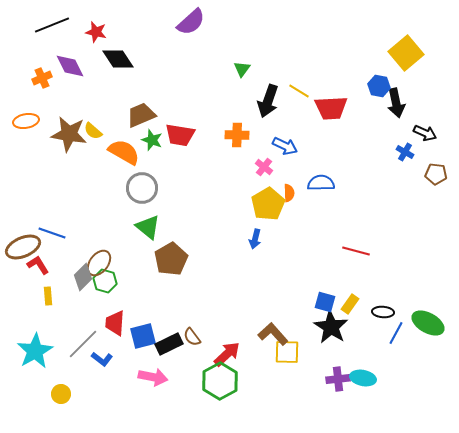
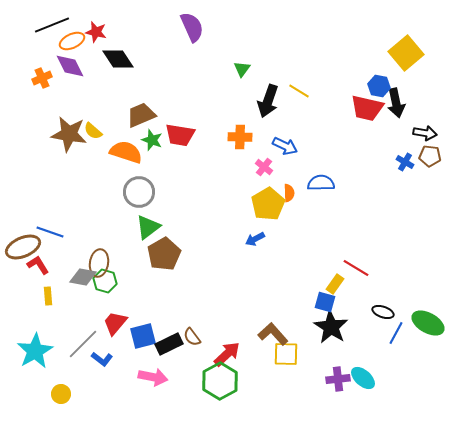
purple semicircle at (191, 22): moved 1 px right, 5 px down; rotated 72 degrees counterclockwise
red trapezoid at (331, 108): moved 36 px right; rotated 16 degrees clockwise
orange ellipse at (26, 121): moved 46 px right, 80 px up; rotated 15 degrees counterclockwise
black arrow at (425, 133): rotated 15 degrees counterclockwise
orange cross at (237, 135): moved 3 px right, 2 px down
orange semicircle at (124, 152): moved 2 px right; rotated 12 degrees counterclockwise
blue cross at (405, 152): moved 10 px down
brown pentagon at (436, 174): moved 6 px left, 18 px up
gray circle at (142, 188): moved 3 px left, 4 px down
green triangle at (148, 227): rotated 44 degrees clockwise
blue line at (52, 233): moved 2 px left, 1 px up
blue arrow at (255, 239): rotated 48 degrees clockwise
red line at (356, 251): moved 17 px down; rotated 16 degrees clockwise
brown pentagon at (171, 259): moved 7 px left, 5 px up
brown ellipse at (99, 263): rotated 28 degrees counterclockwise
gray diamond at (83, 277): rotated 56 degrees clockwise
yellow rectangle at (350, 304): moved 15 px left, 20 px up
black ellipse at (383, 312): rotated 15 degrees clockwise
red trapezoid at (115, 323): rotated 36 degrees clockwise
yellow square at (287, 352): moved 1 px left, 2 px down
cyan ellipse at (363, 378): rotated 30 degrees clockwise
